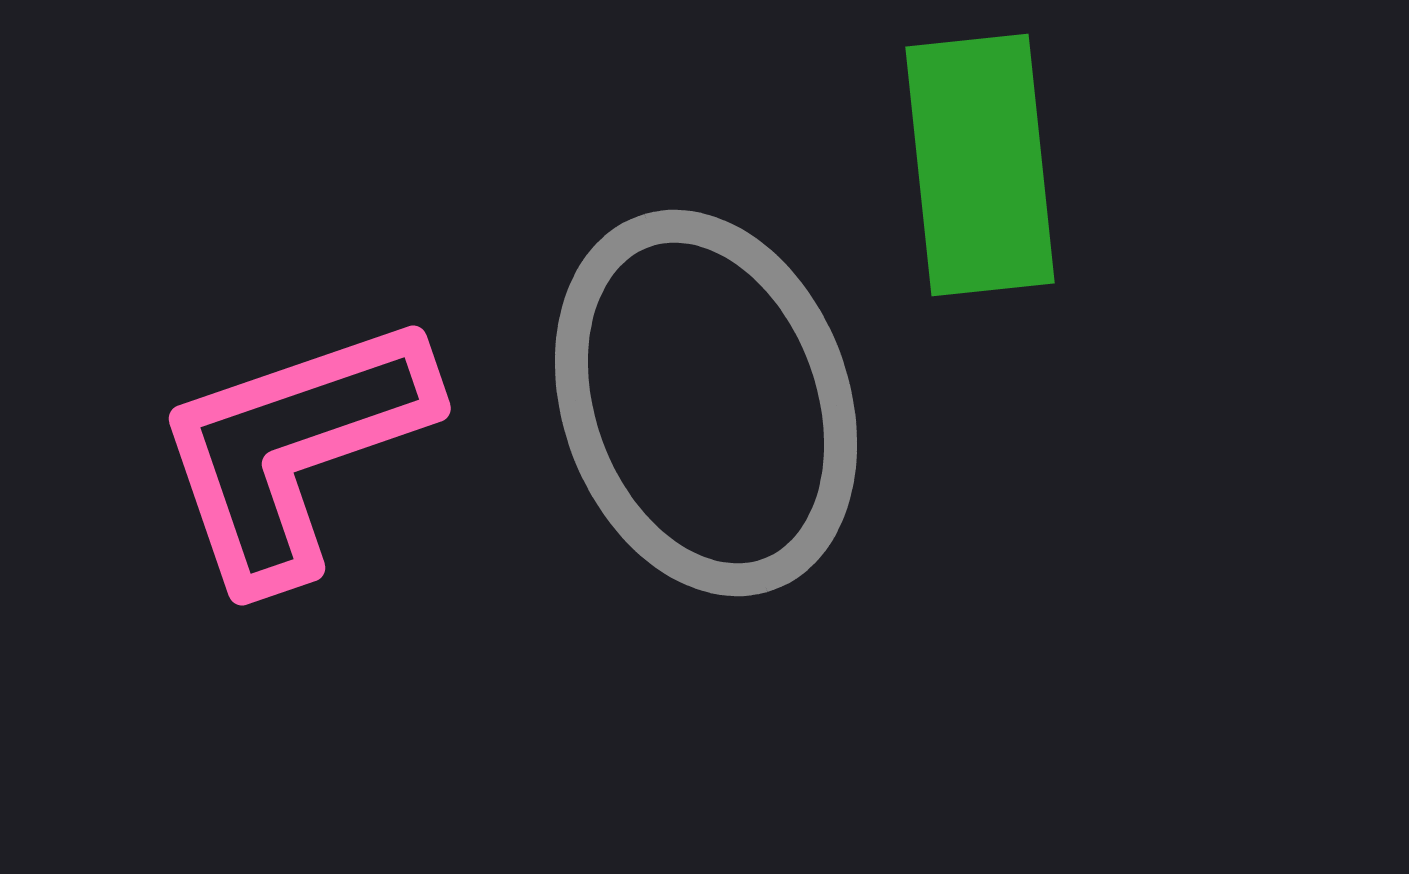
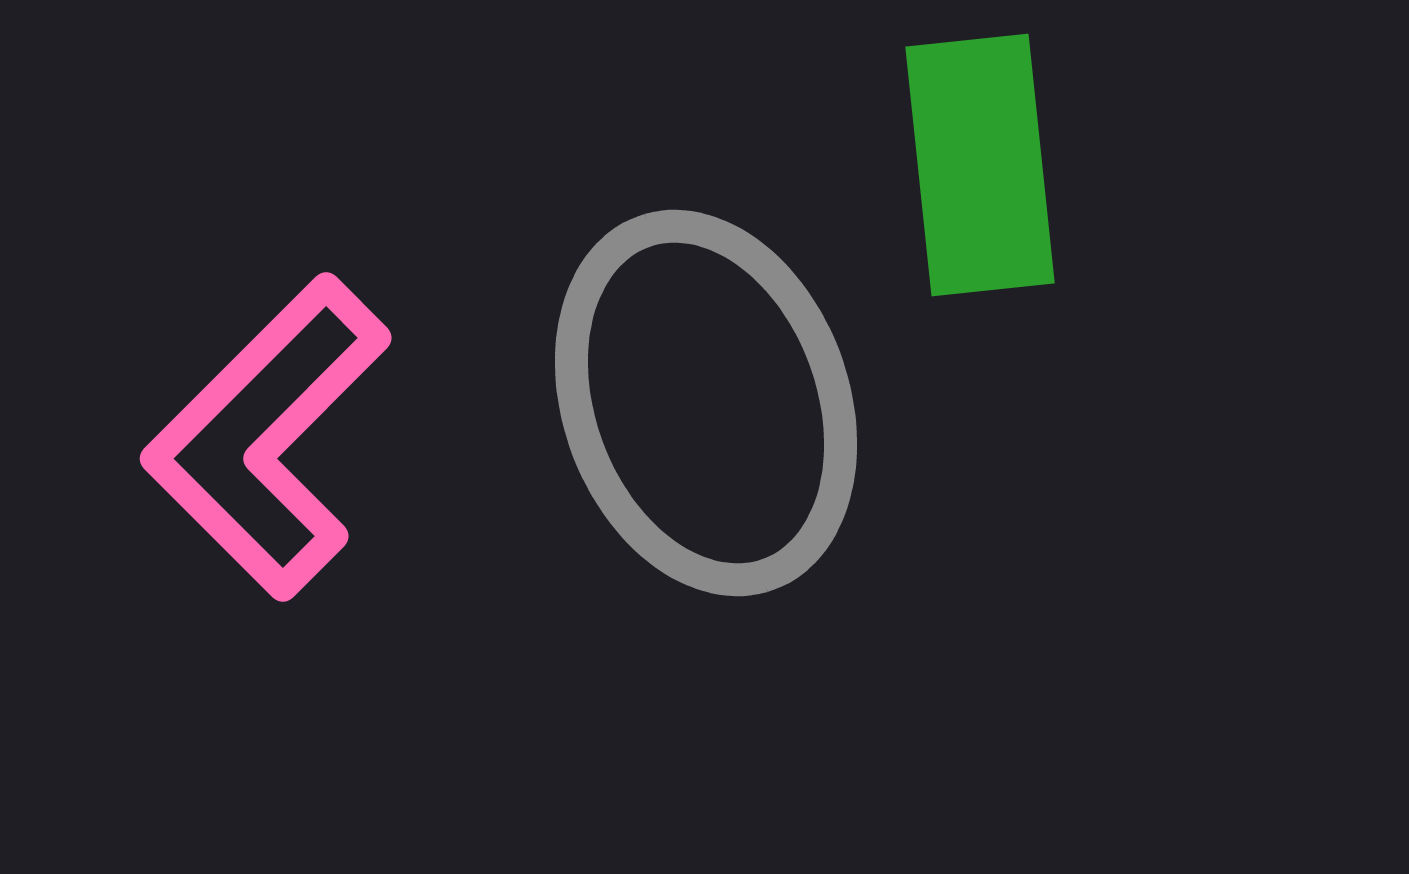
pink L-shape: moved 27 px left, 12 px up; rotated 26 degrees counterclockwise
